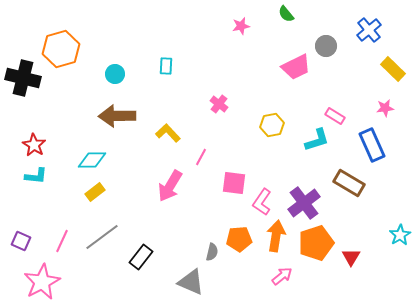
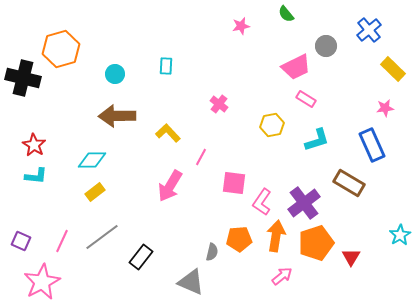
pink rectangle at (335, 116): moved 29 px left, 17 px up
